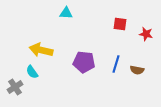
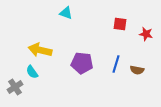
cyan triangle: rotated 16 degrees clockwise
yellow arrow: moved 1 px left
purple pentagon: moved 2 px left, 1 px down
